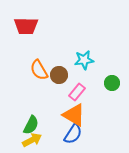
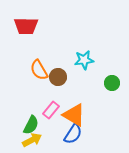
brown circle: moved 1 px left, 2 px down
pink rectangle: moved 26 px left, 18 px down
